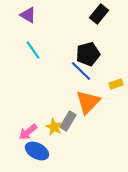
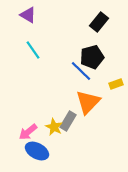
black rectangle: moved 8 px down
black pentagon: moved 4 px right, 3 px down
